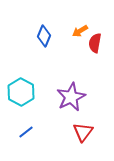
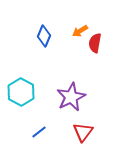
blue line: moved 13 px right
